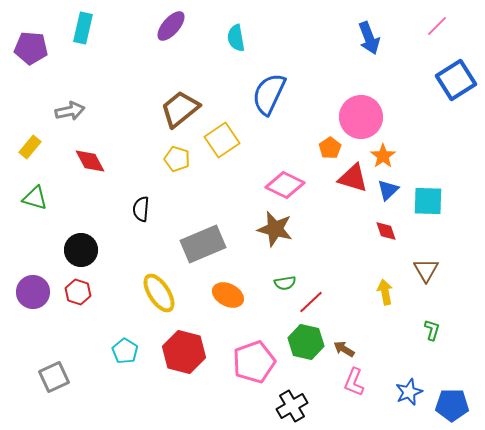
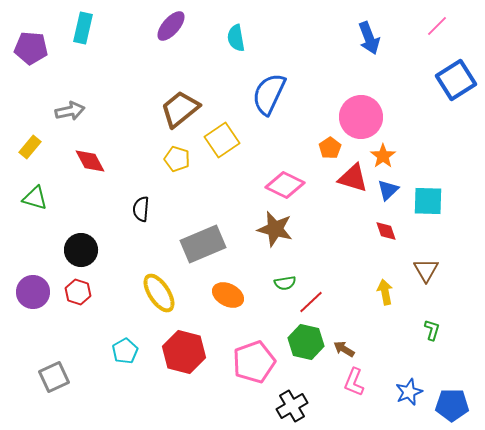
cyan pentagon at (125, 351): rotated 10 degrees clockwise
